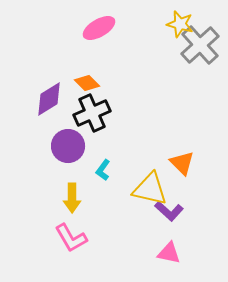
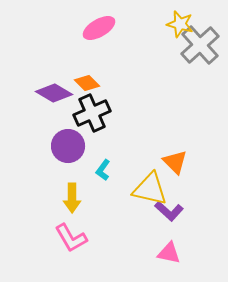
purple diamond: moved 5 px right, 6 px up; rotated 63 degrees clockwise
orange triangle: moved 7 px left, 1 px up
